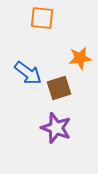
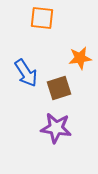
blue arrow: moved 2 px left; rotated 20 degrees clockwise
purple star: rotated 12 degrees counterclockwise
